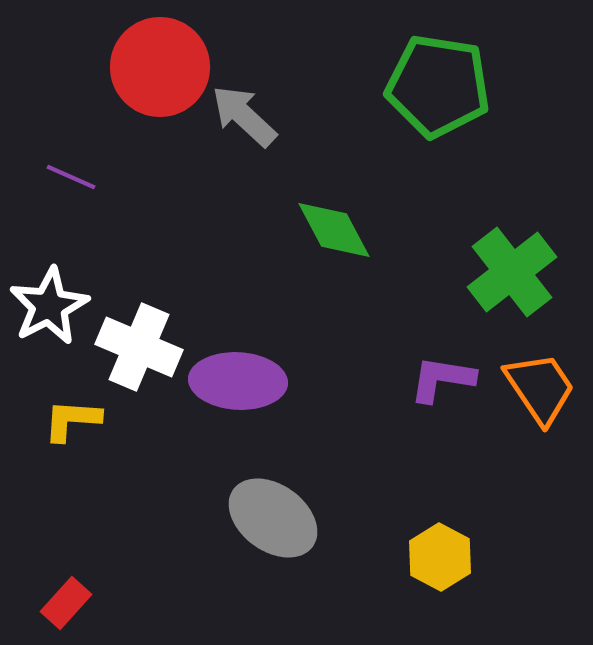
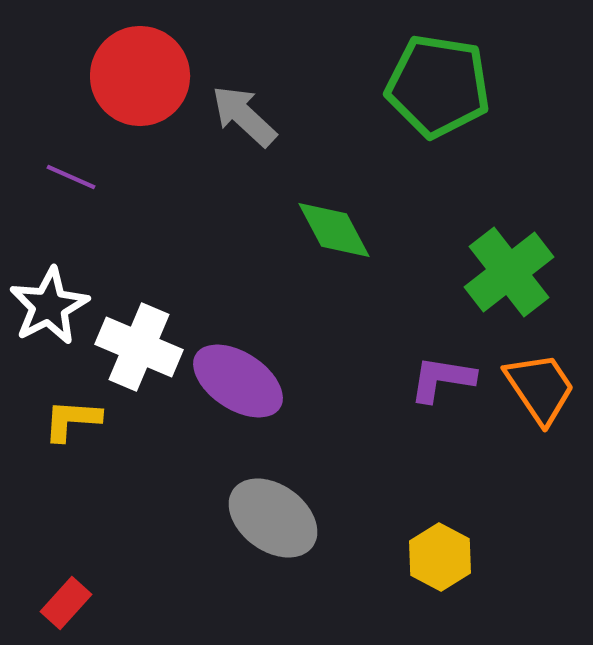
red circle: moved 20 px left, 9 px down
green cross: moved 3 px left
purple ellipse: rotated 30 degrees clockwise
